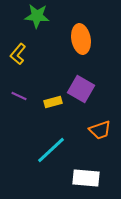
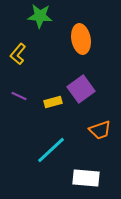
green star: moved 3 px right
purple square: rotated 24 degrees clockwise
